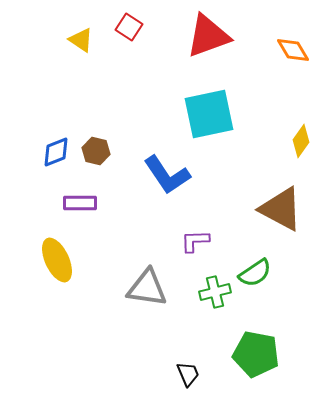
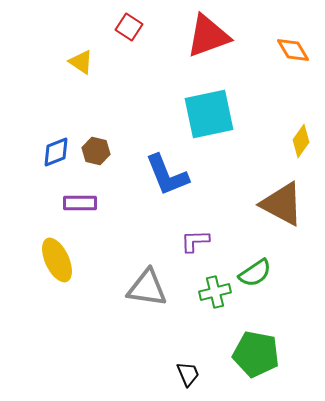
yellow triangle: moved 22 px down
blue L-shape: rotated 12 degrees clockwise
brown triangle: moved 1 px right, 5 px up
